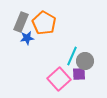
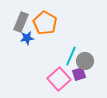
orange pentagon: moved 1 px right
cyan line: moved 1 px left
purple square: rotated 16 degrees counterclockwise
